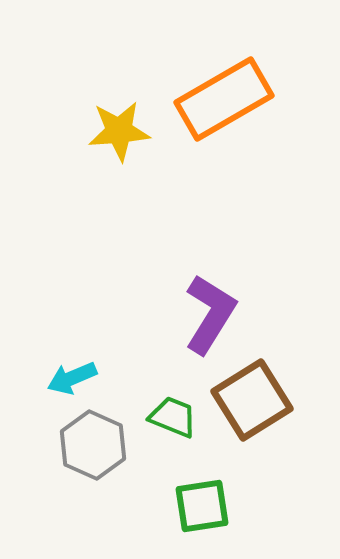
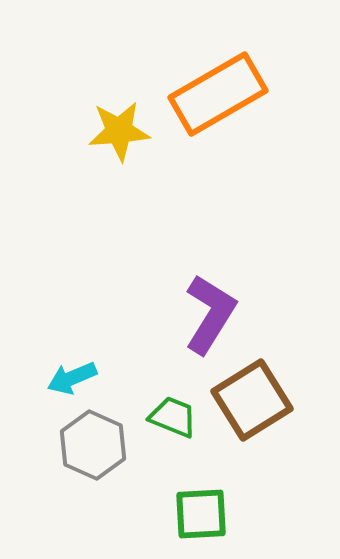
orange rectangle: moved 6 px left, 5 px up
green square: moved 1 px left, 8 px down; rotated 6 degrees clockwise
